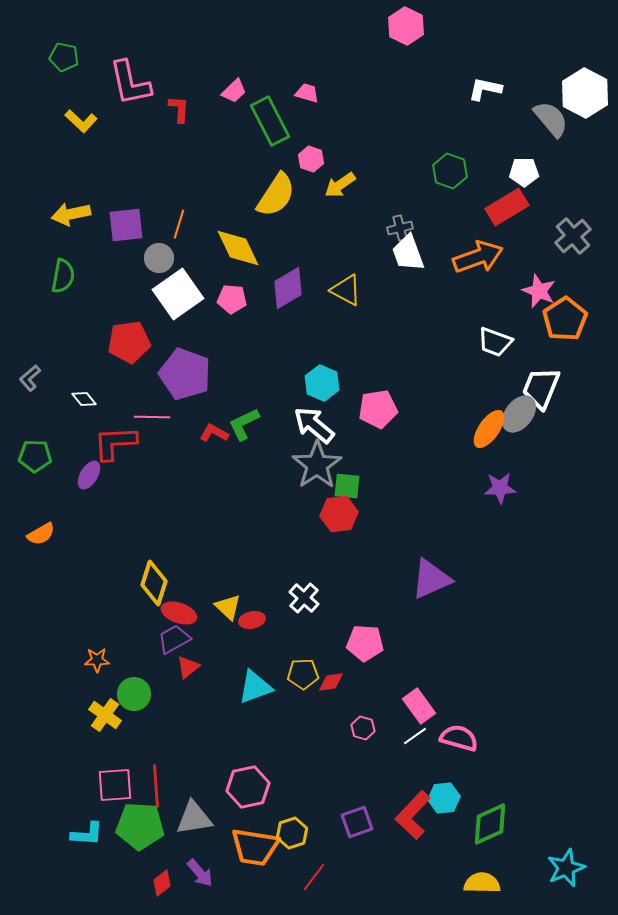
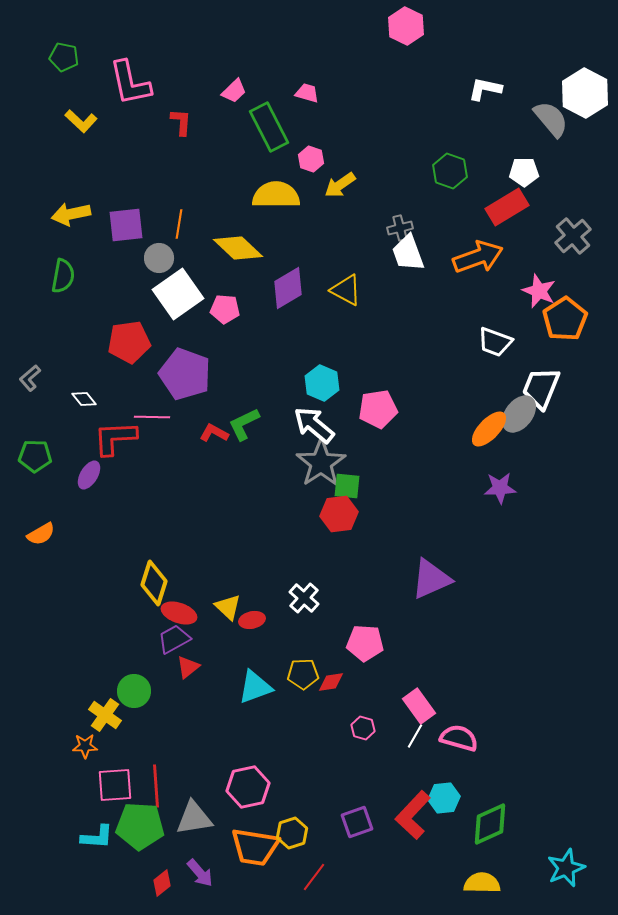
red L-shape at (179, 109): moved 2 px right, 13 px down
green rectangle at (270, 121): moved 1 px left, 6 px down
yellow semicircle at (276, 195): rotated 123 degrees counterclockwise
orange line at (179, 224): rotated 8 degrees counterclockwise
yellow diamond at (238, 248): rotated 21 degrees counterclockwise
pink pentagon at (232, 299): moved 7 px left, 10 px down
orange ellipse at (489, 429): rotated 9 degrees clockwise
red L-shape at (115, 443): moved 5 px up
gray star at (317, 465): moved 4 px right, 2 px up
orange star at (97, 660): moved 12 px left, 86 px down
green circle at (134, 694): moved 3 px up
white line at (415, 736): rotated 25 degrees counterclockwise
cyan L-shape at (87, 834): moved 10 px right, 3 px down
